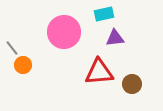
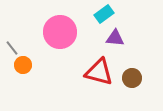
cyan rectangle: rotated 24 degrees counterclockwise
pink circle: moved 4 px left
purple triangle: rotated 12 degrees clockwise
red triangle: rotated 20 degrees clockwise
brown circle: moved 6 px up
